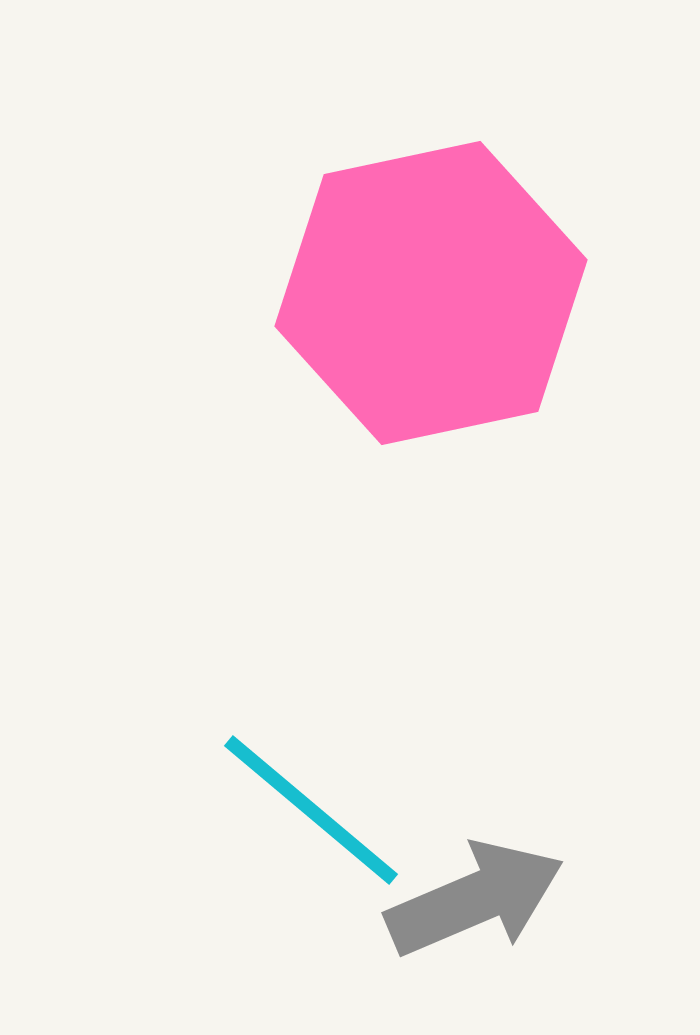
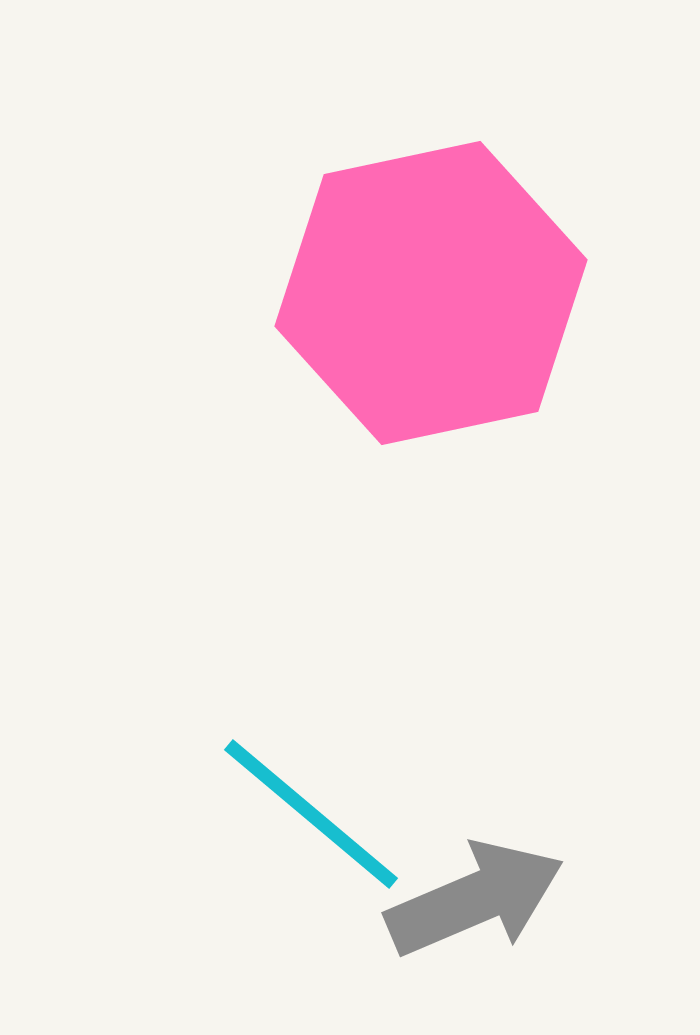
cyan line: moved 4 px down
